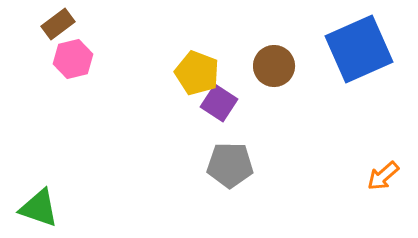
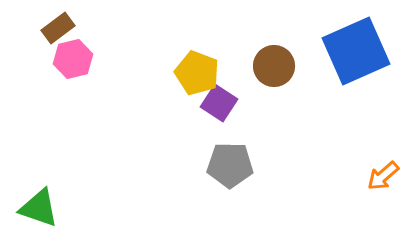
brown rectangle: moved 4 px down
blue square: moved 3 px left, 2 px down
